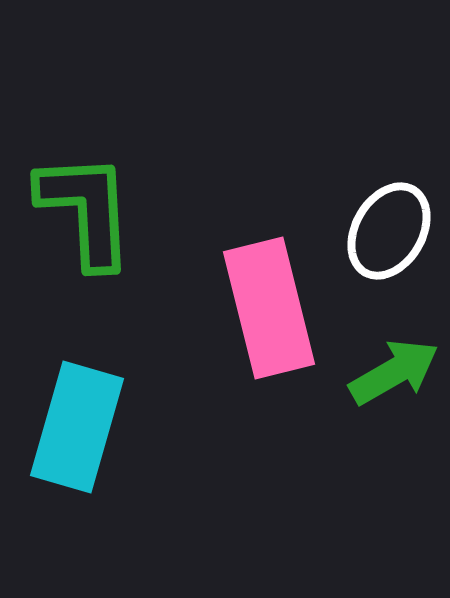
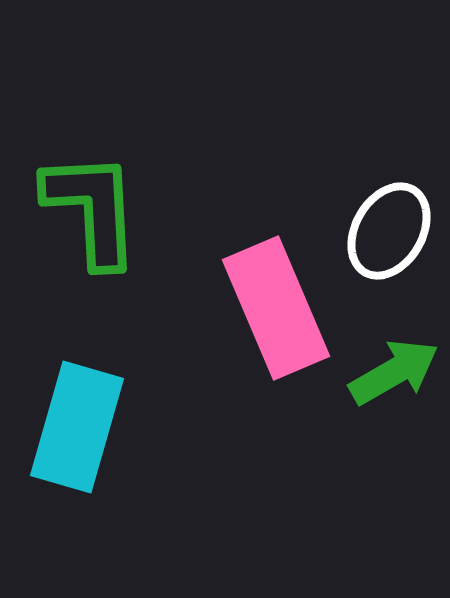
green L-shape: moved 6 px right, 1 px up
pink rectangle: moved 7 px right; rotated 9 degrees counterclockwise
